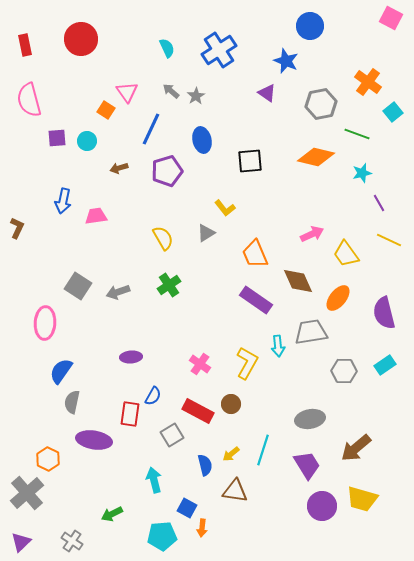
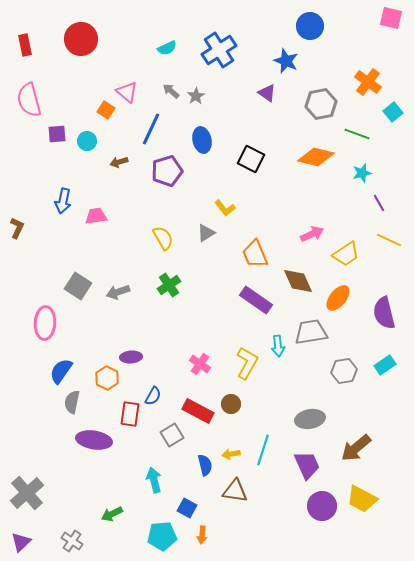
pink square at (391, 18): rotated 15 degrees counterclockwise
cyan semicircle at (167, 48): rotated 90 degrees clockwise
pink triangle at (127, 92): rotated 15 degrees counterclockwise
purple square at (57, 138): moved 4 px up
black square at (250, 161): moved 1 px right, 2 px up; rotated 32 degrees clockwise
brown arrow at (119, 168): moved 6 px up
yellow trapezoid at (346, 254): rotated 88 degrees counterclockwise
gray hexagon at (344, 371): rotated 10 degrees counterclockwise
yellow arrow at (231, 454): rotated 30 degrees clockwise
orange hexagon at (48, 459): moved 59 px right, 81 px up
purple trapezoid at (307, 465): rotated 8 degrees clockwise
yellow trapezoid at (362, 499): rotated 12 degrees clockwise
orange arrow at (202, 528): moved 7 px down
